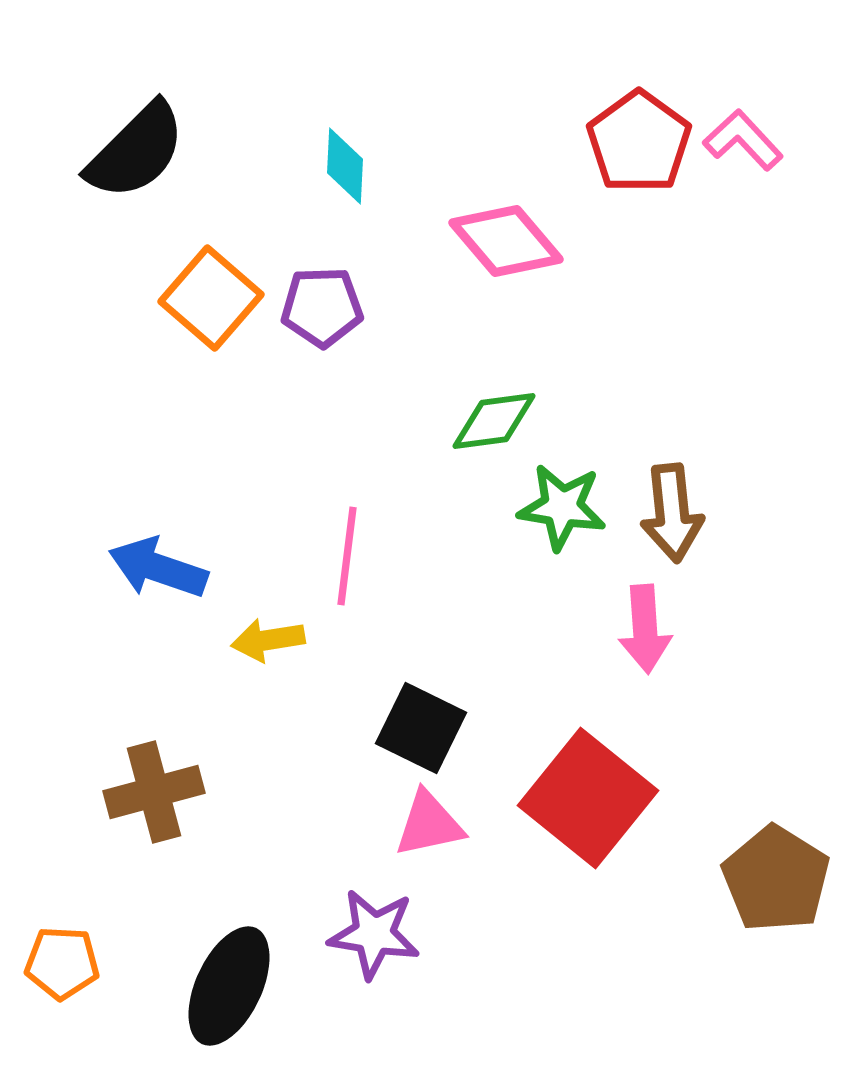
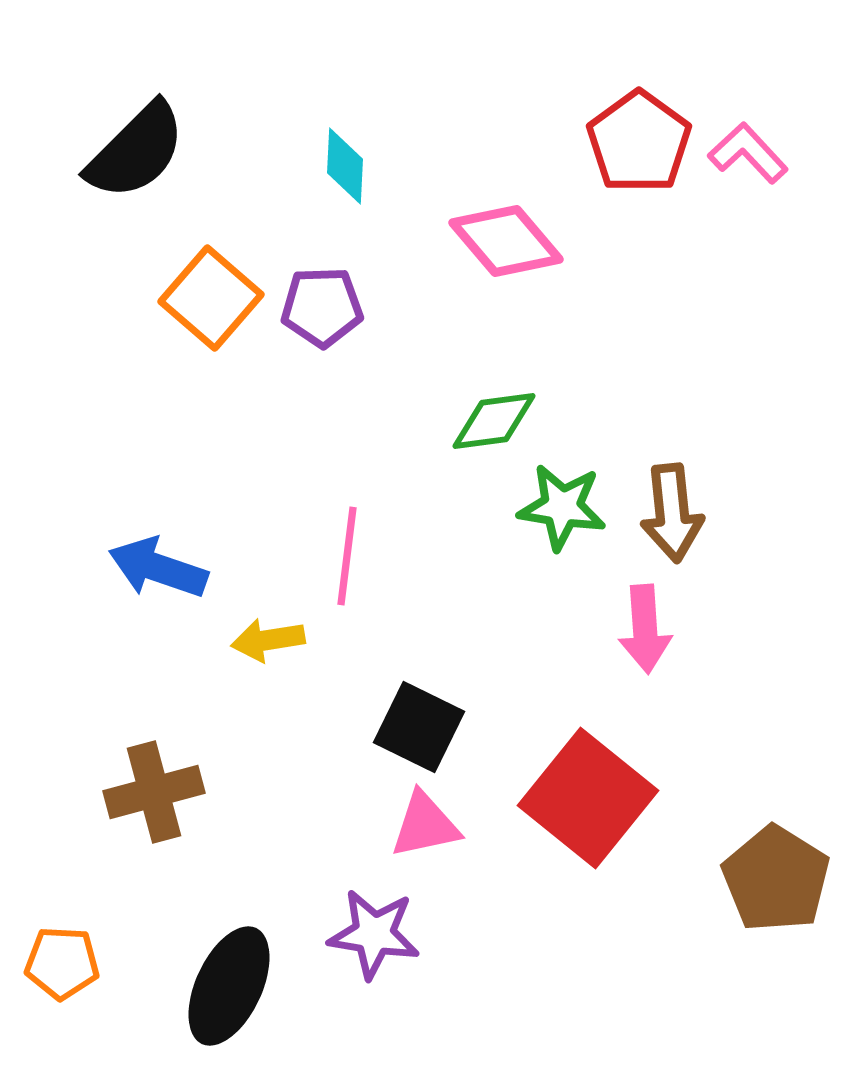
pink L-shape: moved 5 px right, 13 px down
black square: moved 2 px left, 1 px up
pink triangle: moved 4 px left, 1 px down
